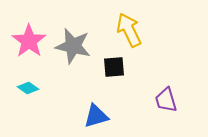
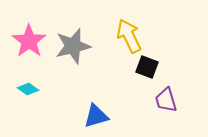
yellow arrow: moved 6 px down
gray star: rotated 27 degrees counterclockwise
black square: moved 33 px right; rotated 25 degrees clockwise
cyan diamond: moved 1 px down
